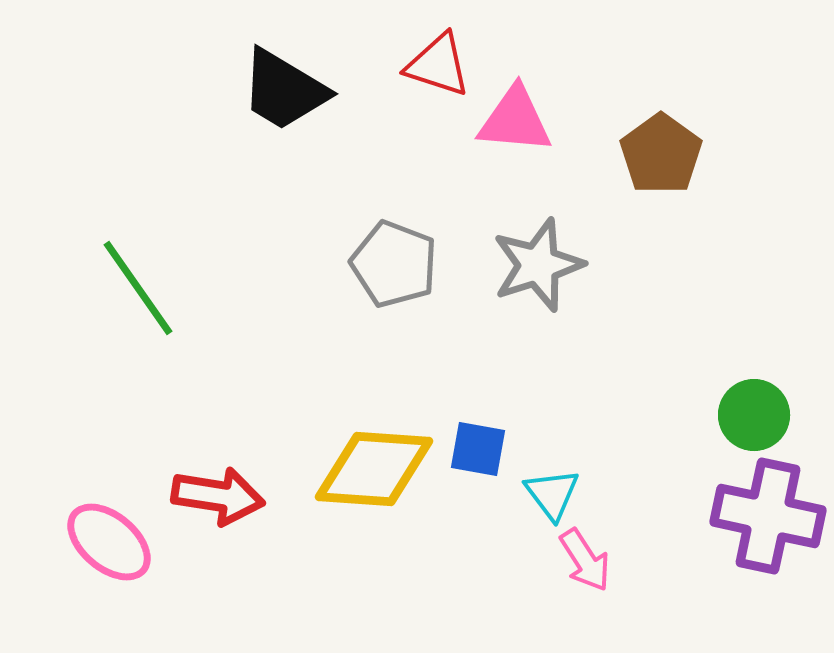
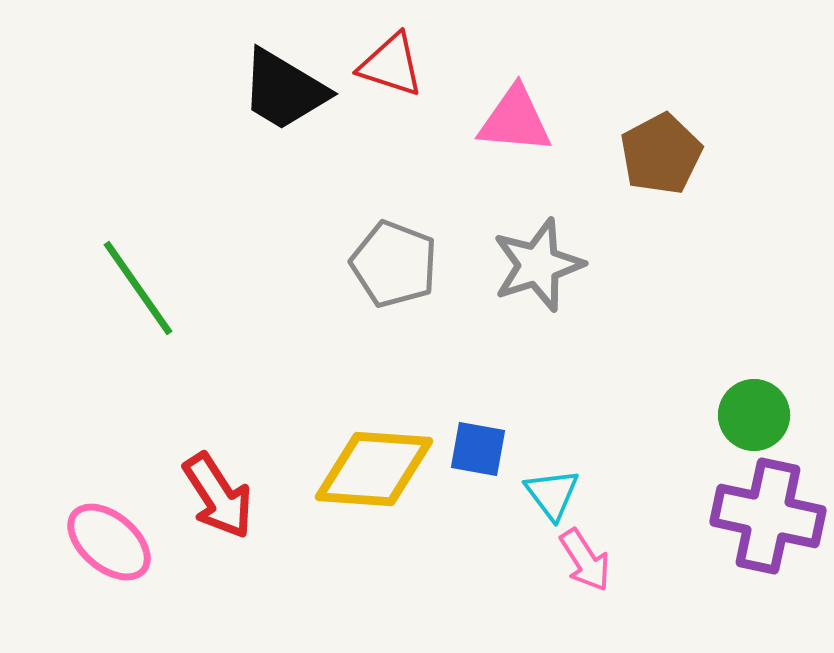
red triangle: moved 47 px left
brown pentagon: rotated 8 degrees clockwise
red arrow: rotated 48 degrees clockwise
